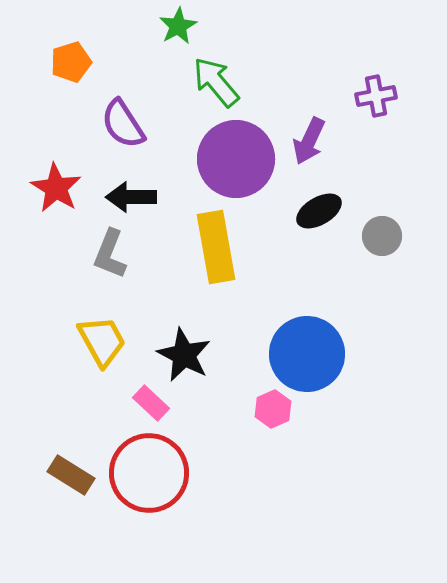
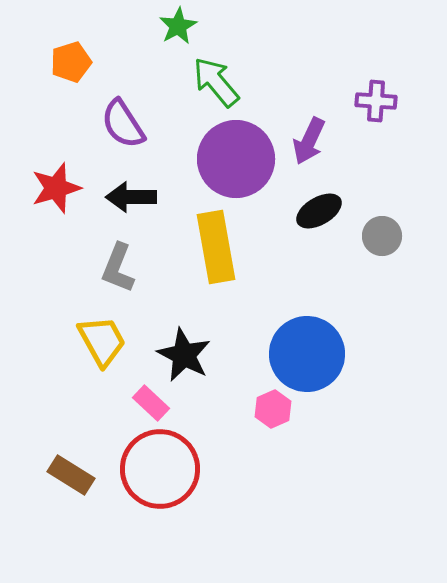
purple cross: moved 5 px down; rotated 15 degrees clockwise
red star: rotated 24 degrees clockwise
gray L-shape: moved 8 px right, 14 px down
red circle: moved 11 px right, 4 px up
